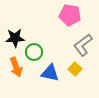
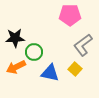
pink pentagon: rotated 10 degrees counterclockwise
orange arrow: rotated 84 degrees clockwise
